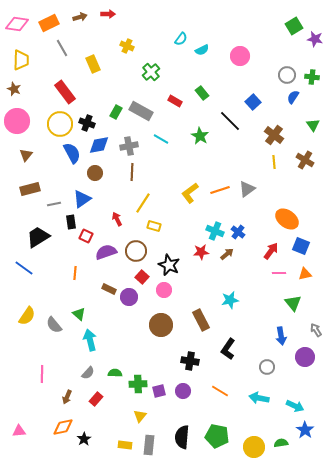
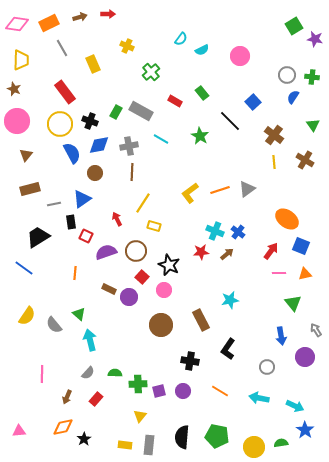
black cross at (87, 123): moved 3 px right, 2 px up
